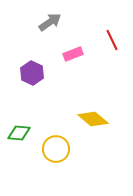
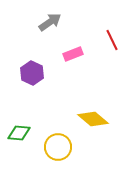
yellow circle: moved 2 px right, 2 px up
